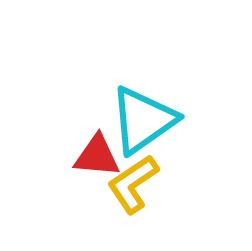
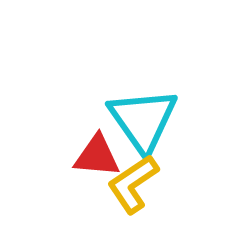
cyan triangle: rotated 30 degrees counterclockwise
